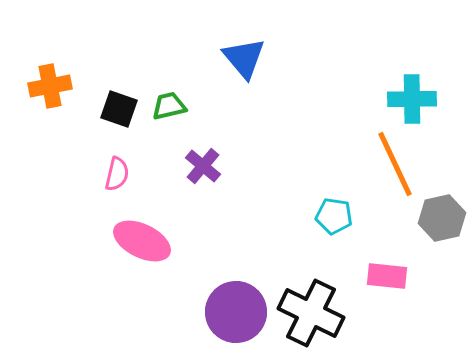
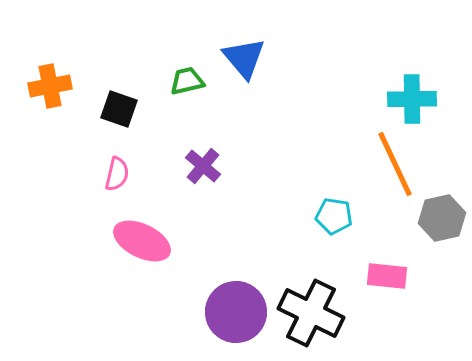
green trapezoid: moved 18 px right, 25 px up
